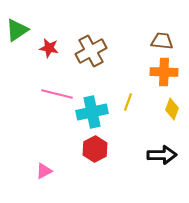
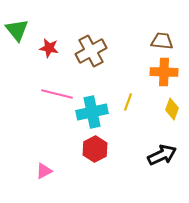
green triangle: rotated 35 degrees counterclockwise
black arrow: rotated 24 degrees counterclockwise
